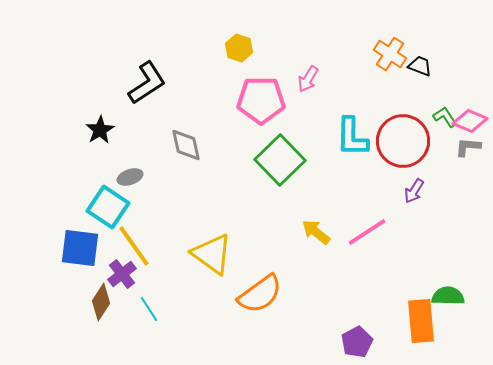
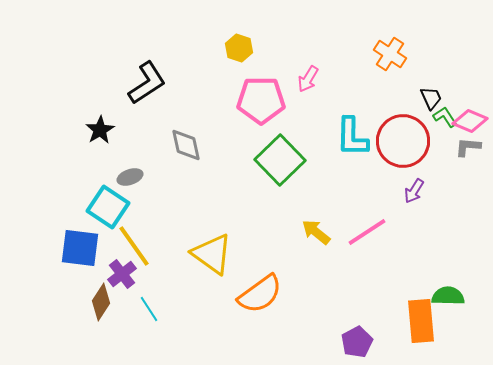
black trapezoid: moved 11 px right, 32 px down; rotated 45 degrees clockwise
